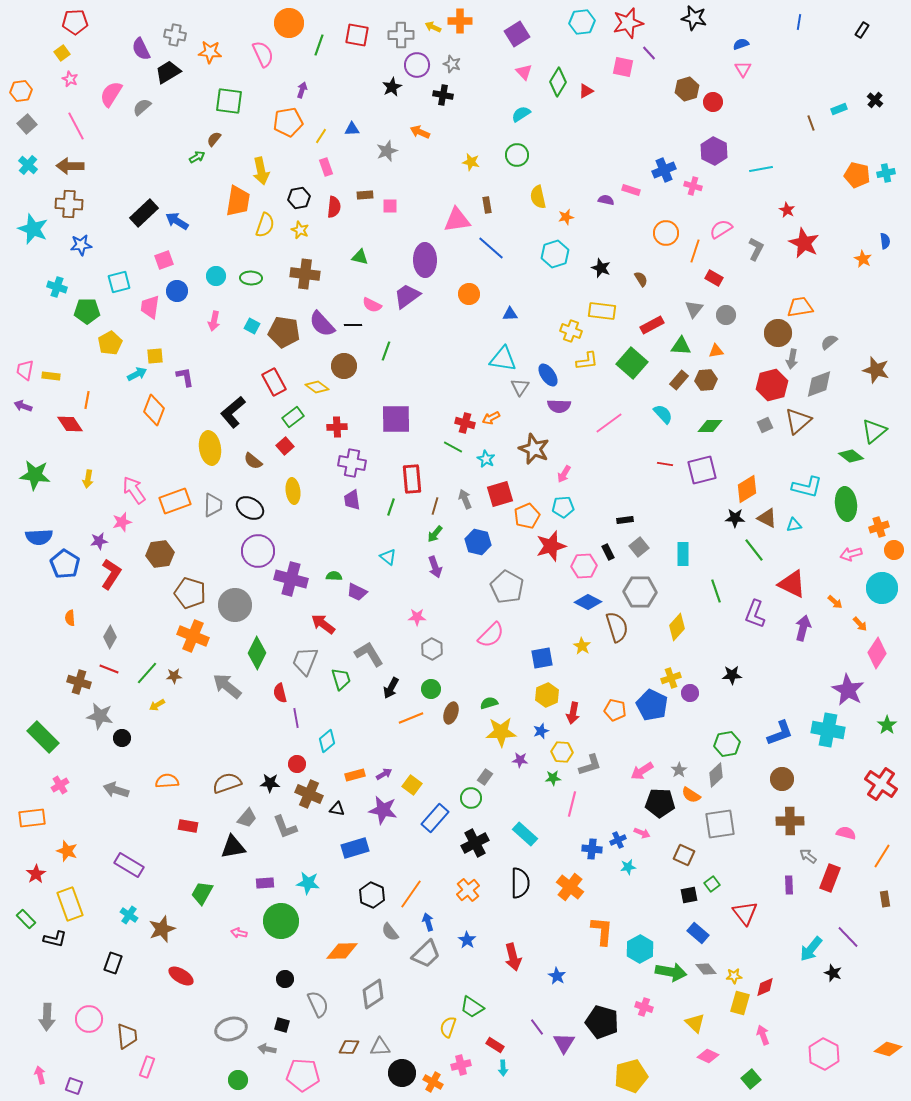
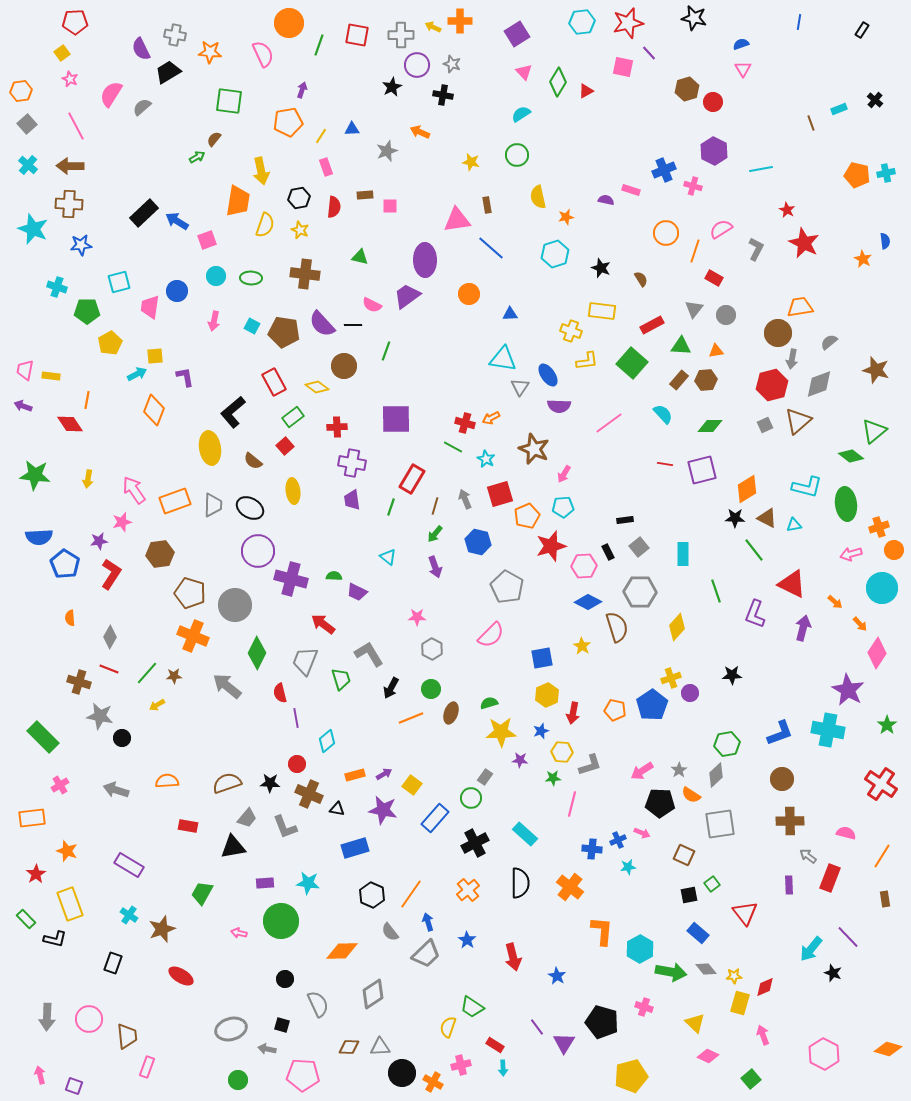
pink square at (164, 260): moved 43 px right, 20 px up
red rectangle at (412, 479): rotated 36 degrees clockwise
blue pentagon at (652, 705): rotated 12 degrees clockwise
